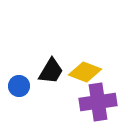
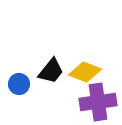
black trapezoid: rotated 8 degrees clockwise
blue circle: moved 2 px up
